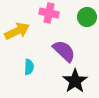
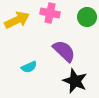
pink cross: moved 1 px right
yellow arrow: moved 11 px up
cyan semicircle: rotated 63 degrees clockwise
black star: rotated 15 degrees counterclockwise
